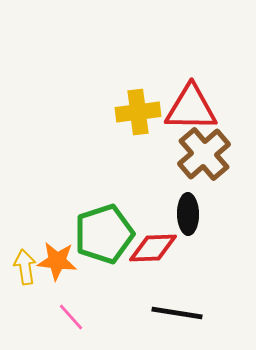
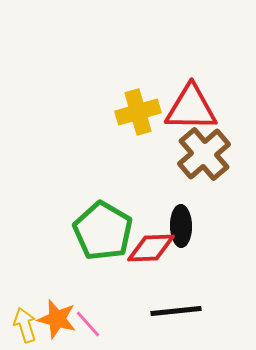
yellow cross: rotated 9 degrees counterclockwise
black ellipse: moved 7 px left, 12 px down
green pentagon: moved 1 px left, 3 px up; rotated 24 degrees counterclockwise
red diamond: moved 2 px left
orange star: moved 58 px down; rotated 9 degrees clockwise
yellow arrow: moved 58 px down; rotated 8 degrees counterclockwise
black line: moved 1 px left, 2 px up; rotated 15 degrees counterclockwise
pink line: moved 17 px right, 7 px down
